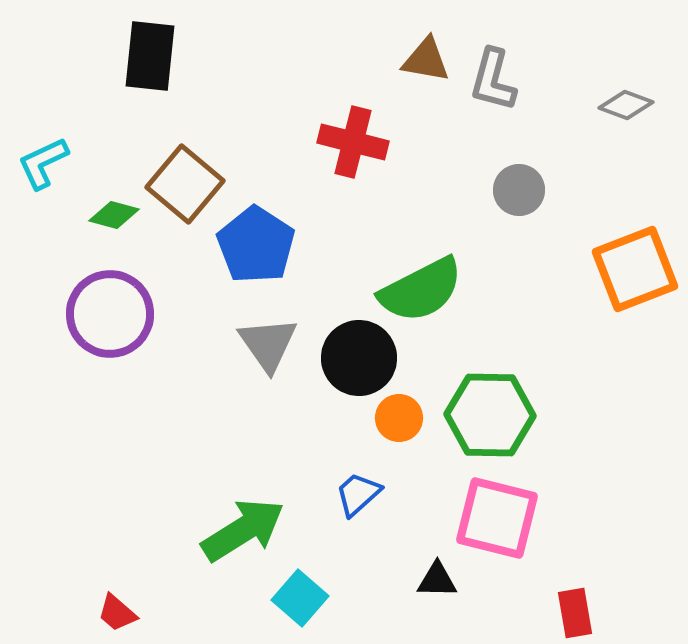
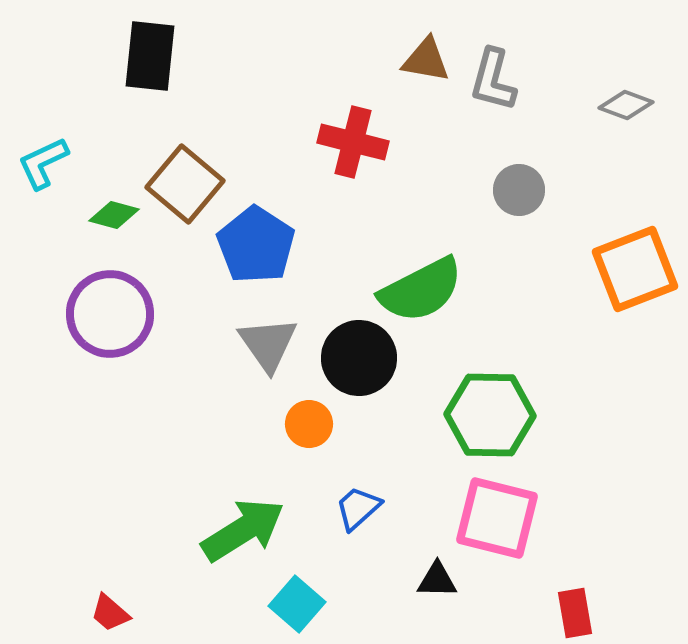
orange circle: moved 90 px left, 6 px down
blue trapezoid: moved 14 px down
cyan square: moved 3 px left, 6 px down
red trapezoid: moved 7 px left
